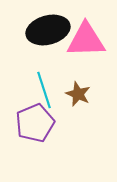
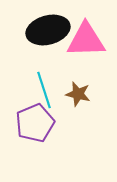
brown star: rotated 10 degrees counterclockwise
